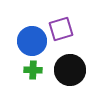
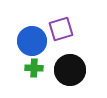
green cross: moved 1 px right, 2 px up
